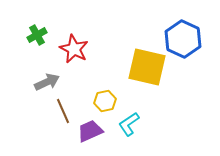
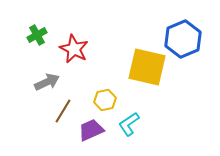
blue hexagon: rotated 12 degrees clockwise
yellow hexagon: moved 1 px up
brown line: rotated 55 degrees clockwise
purple trapezoid: moved 1 px right, 1 px up
